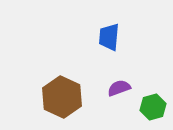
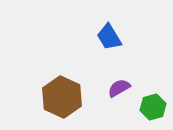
blue trapezoid: rotated 36 degrees counterclockwise
purple semicircle: rotated 10 degrees counterclockwise
